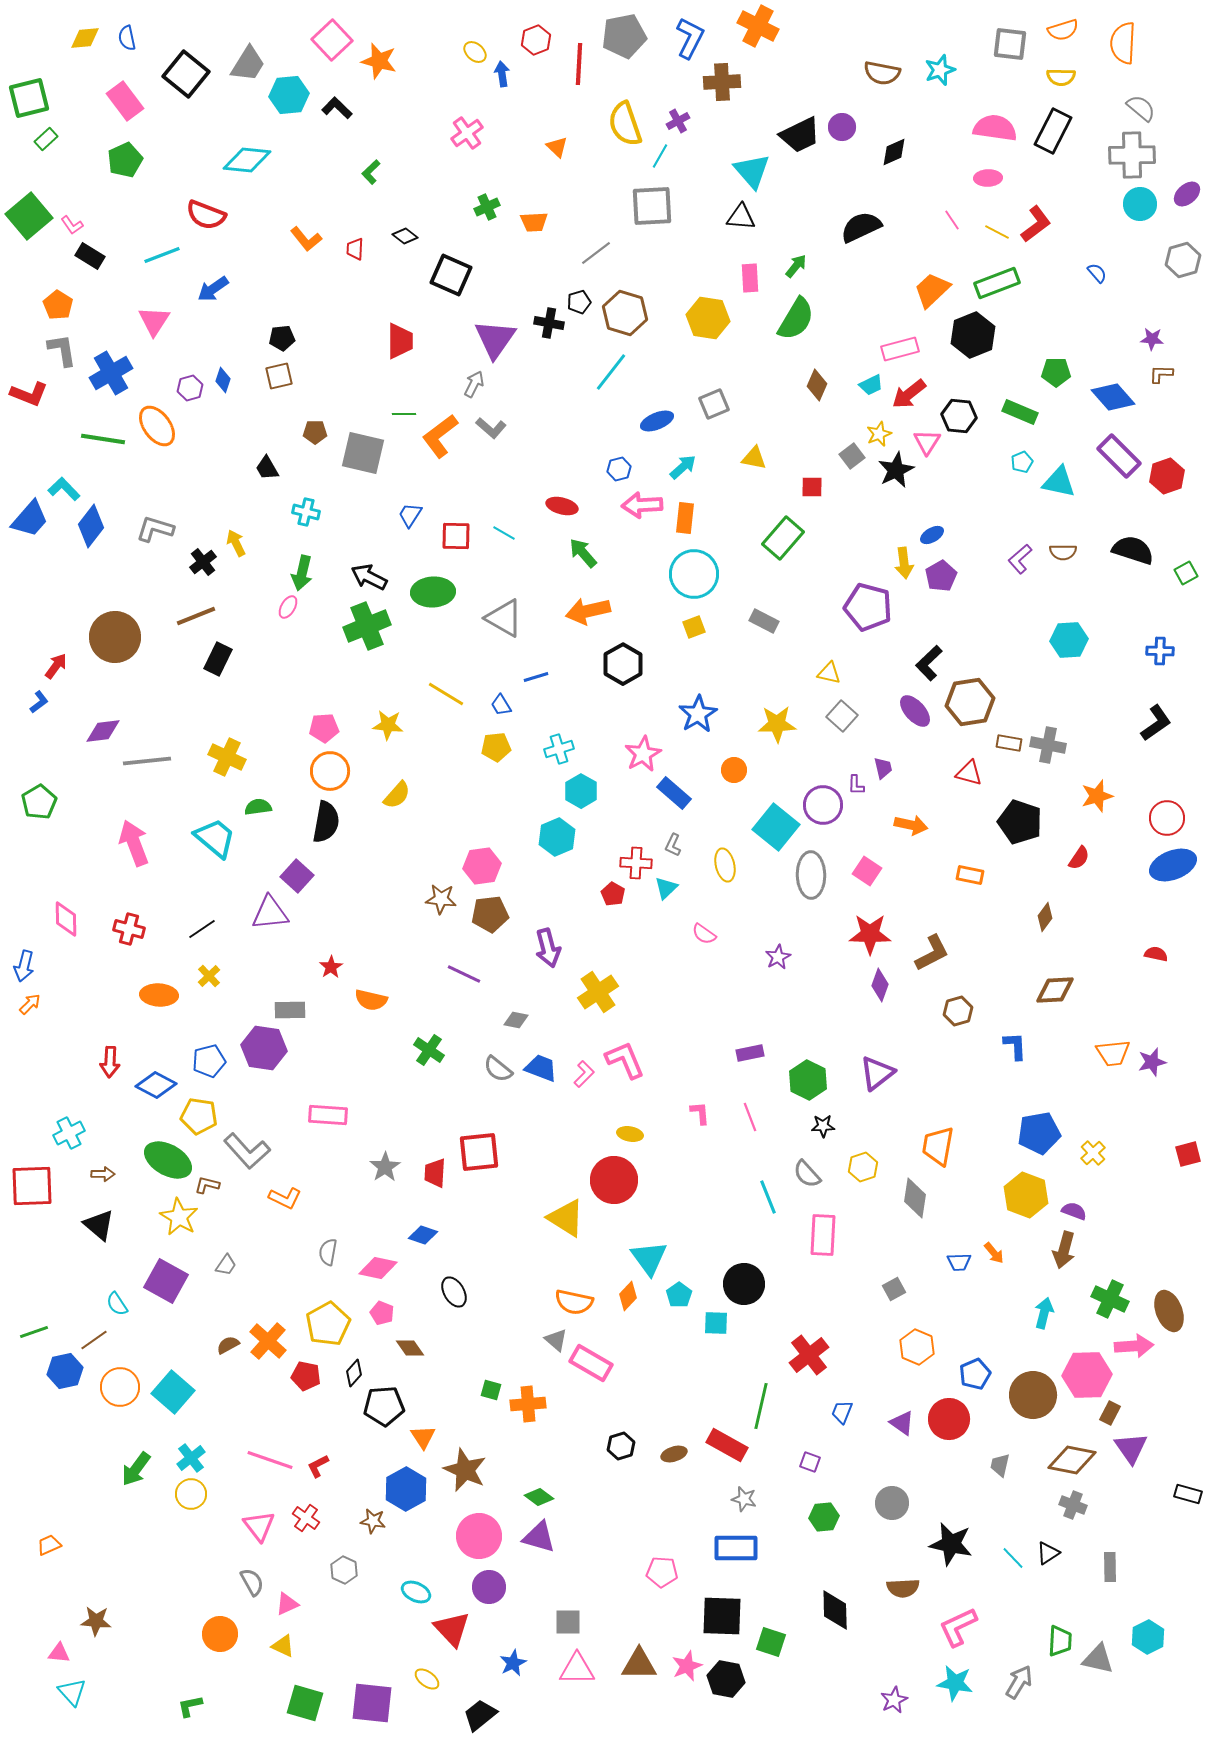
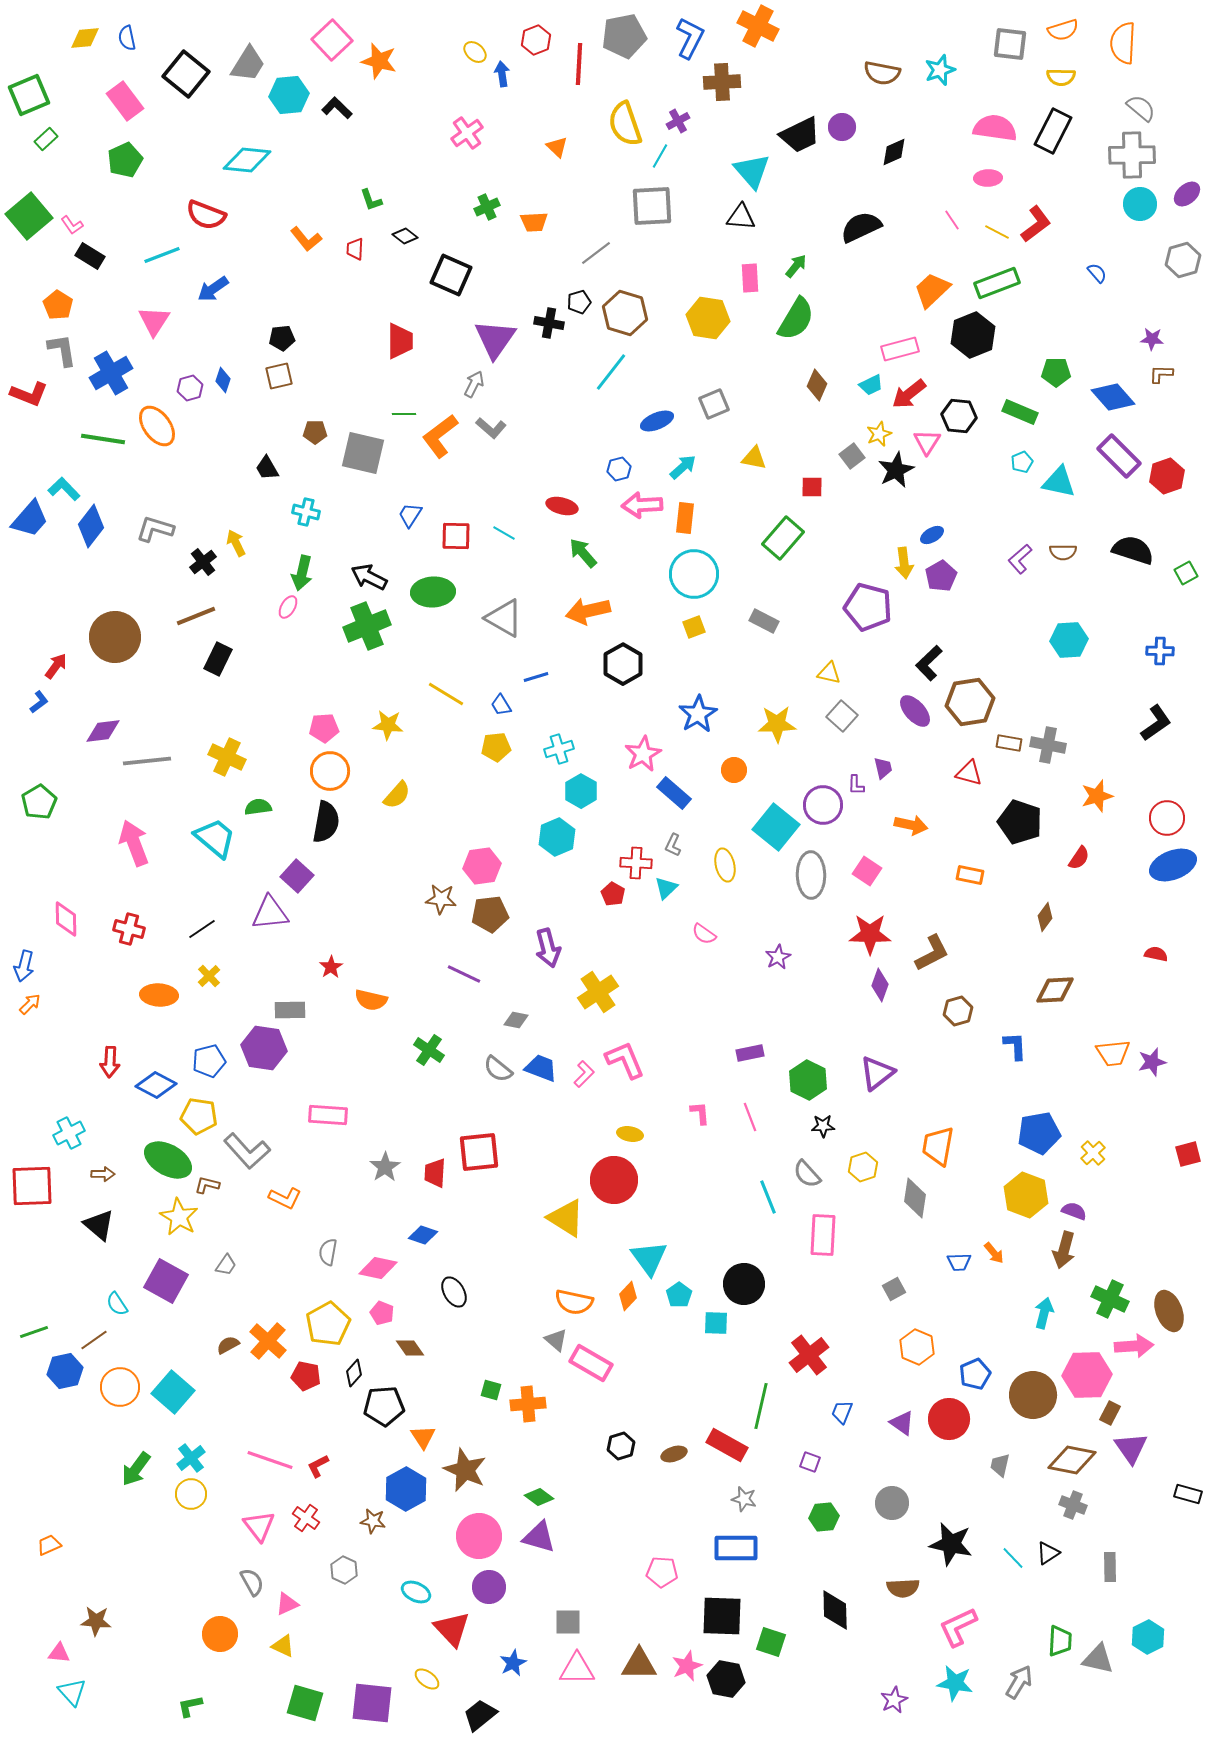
green square at (29, 98): moved 3 px up; rotated 9 degrees counterclockwise
green L-shape at (371, 172): moved 28 px down; rotated 65 degrees counterclockwise
